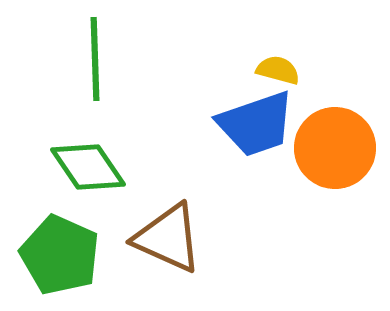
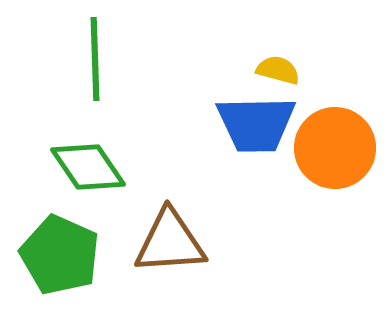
blue trapezoid: rotated 18 degrees clockwise
brown triangle: moved 2 px right, 4 px down; rotated 28 degrees counterclockwise
